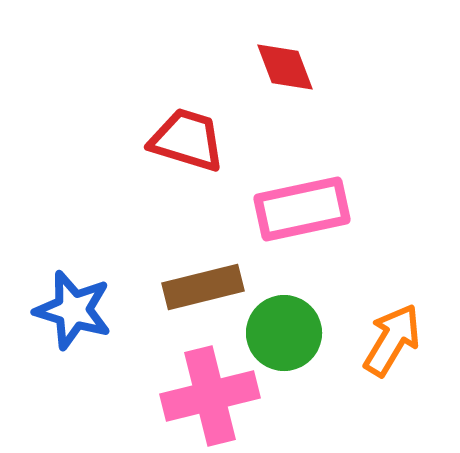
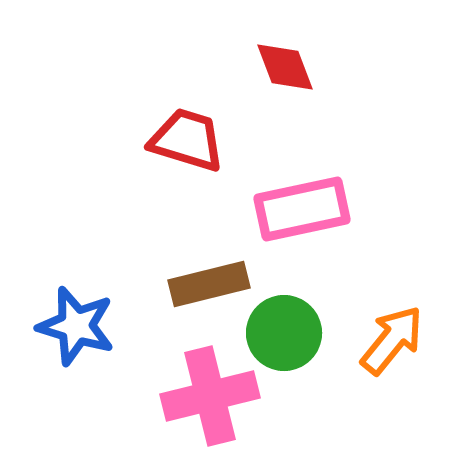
brown rectangle: moved 6 px right, 3 px up
blue star: moved 3 px right, 16 px down
orange arrow: rotated 8 degrees clockwise
